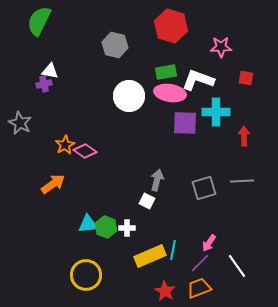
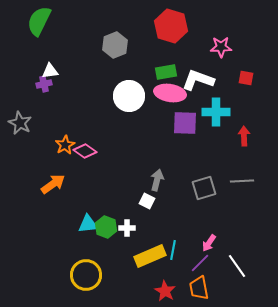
gray hexagon: rotated 25 degrees clockwise
white triangle: rotated 18 degrees counterclockwise
orange trapezoid: rotated 80 degrees counterclockwise
